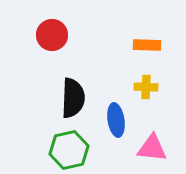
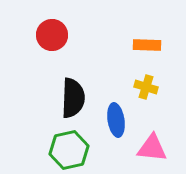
yellow cross: rotated 15 degrees clockwise
